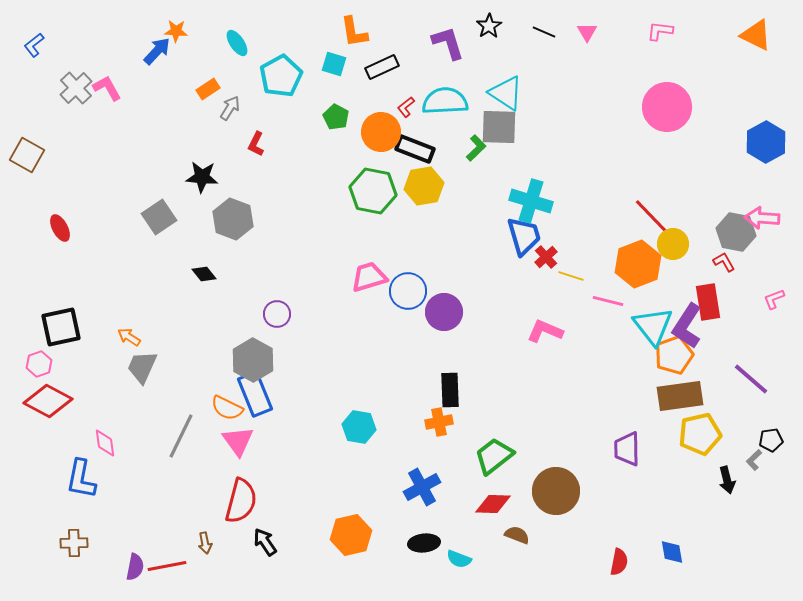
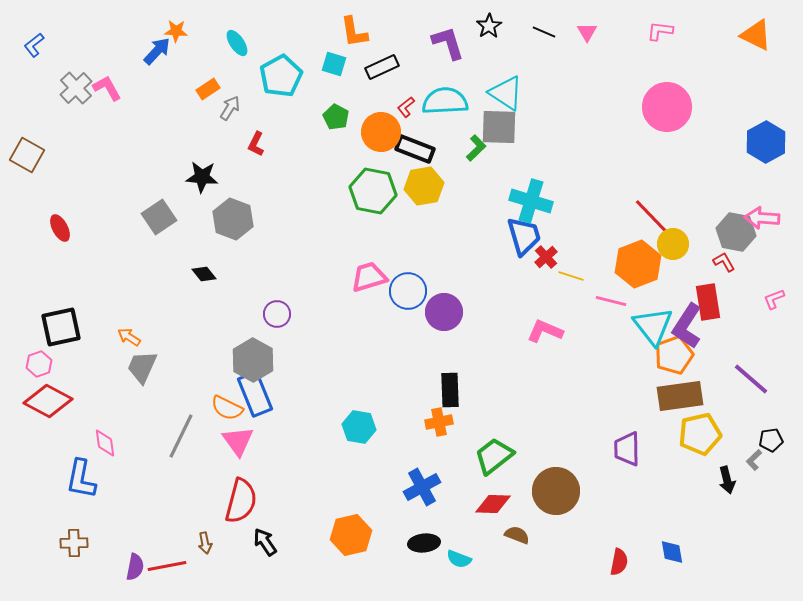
pink line at (608, 301): moved 3 px right
